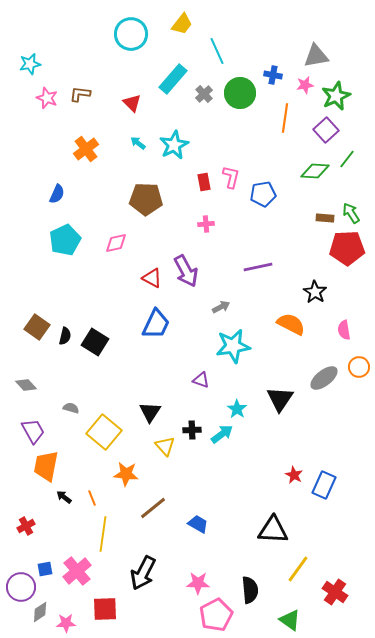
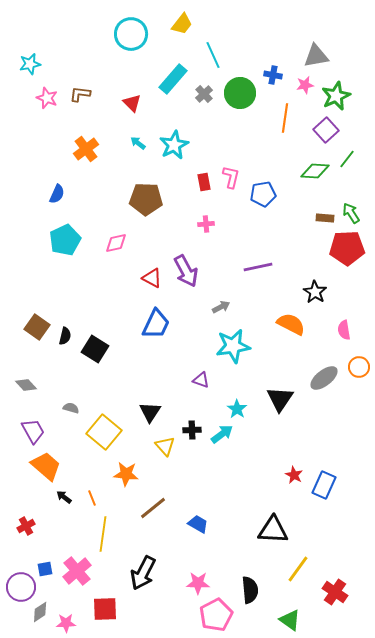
cyan line at (217, 51): moved 4 px left, 4 px down
black square at (95, 342): moved 7 px down
orange trapezoid at (46, 466): rotated 120 degrees clockwise
